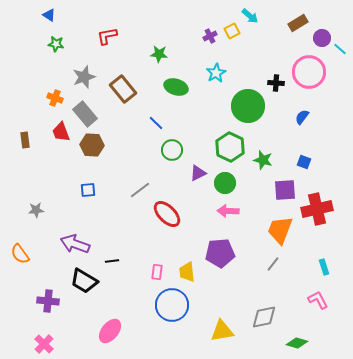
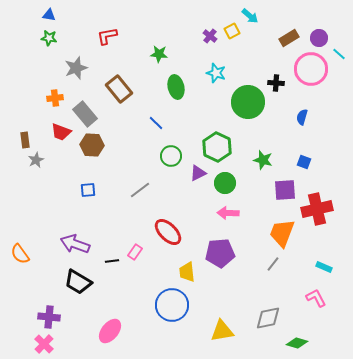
blue triangle at (49, 15): rotated 24 degrees counterclockwise
brown rectangle at (298, 23): moved 9 px left, 15 px down
purple cross at (210, 36): rotated 24 degrees counterclockwise
purple circle at (322, 38): moved 3 px left
green star at (56, 44): moved 7 px left, 6 px up
cyan line at (340, 49): moved 1 px left, 5 px down
pink circle at (309, 72): moved 2 px right, 3 px up
cyan star at (216, 73): rotated 24 degrees counterclockwise
gray star at (84, 77): moved 8 px left, 9 px up
green ellipse at (176, 87): rotated 60 degrees clockwise
brown rectangle at (123, 89): moved 4 px left
orange cross at (55, 98): rotated 28 degrees counterclockwise
green circle at (248, 106): moved 4 px up
blue semicircle at (302, 117): rotated 21 degrees counterclockwise
red trapezoid at (61, 132): rotated 50 degrees counterclockwise
green hexagon at (230, 147): moved 13 px left
green circle at (172, 150): moved 1 px left, 6 px down
gray star at (36, 210): moved 50 px up; rotated 21 degrees counterclockwise
pink arrow at (228, 211): moved 2 px down
red ellipse at (167, 214): moved 1 px right, 18 px down
orange trapezoid at (280, 230): moved 2 px right, 3 px down
cyan rectangle at (324, 267): rotated 49 degrees counterclockwise
pink rectangle at (157, 272): moved 22 px left, 20 px up; rotated 28 degrees clockwise
black trapezoid at (84, 281): moved 6 px left, 1 px down
pink L-shape at (318, 300): moved 2 px left, 2 px up
purple cross at (48, 301): moved 1 px right, 16 px down
gray diamond at (264, 317): moved 4 px right, 1 px down
